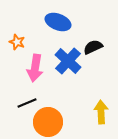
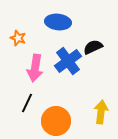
blue ellipse: rotated 15 degrees counterclockwise
orange star: moved 1 px right, 4 px up
blue cross: rotated 12 degrees clockwise
black line: rotated 42 degrees counterclockwise
yellow arrow: rotated 10 degrees clockwise
orange circle: moved 8 px right, 1 px up
